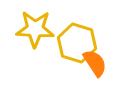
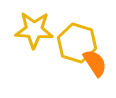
yellow star: moved 1 px left, 1 px down
